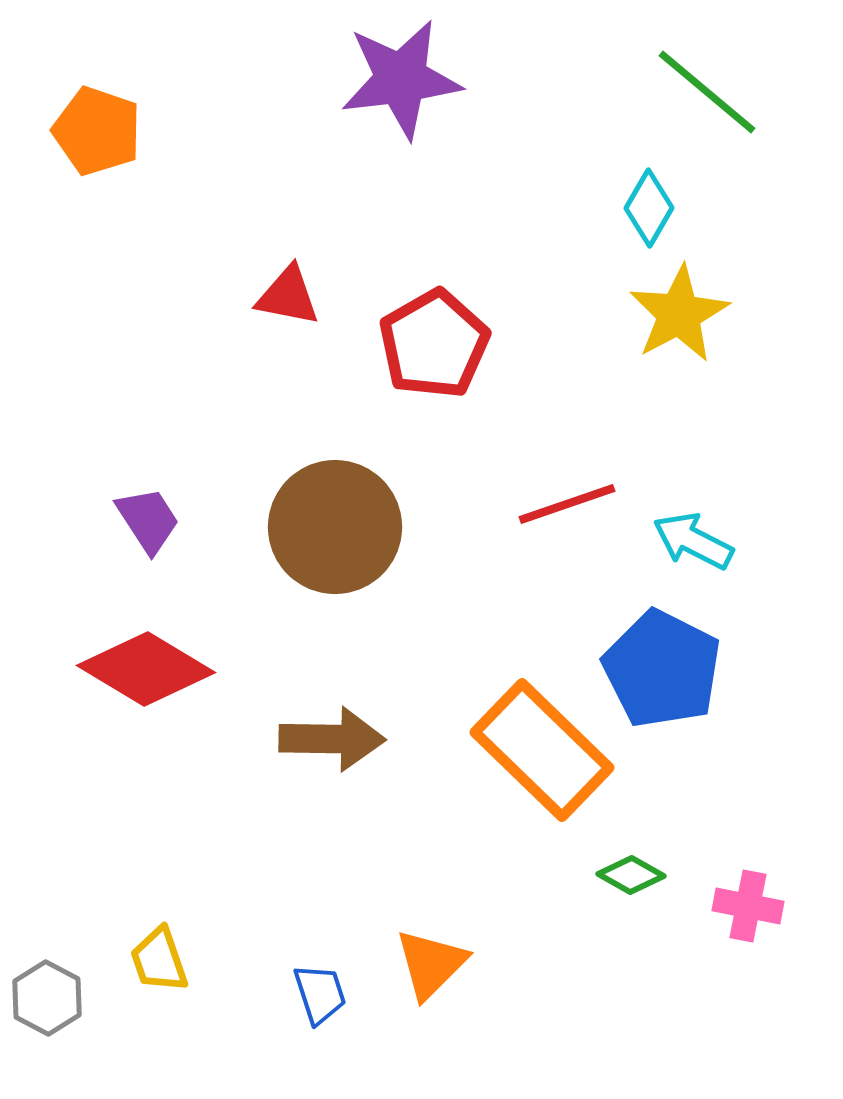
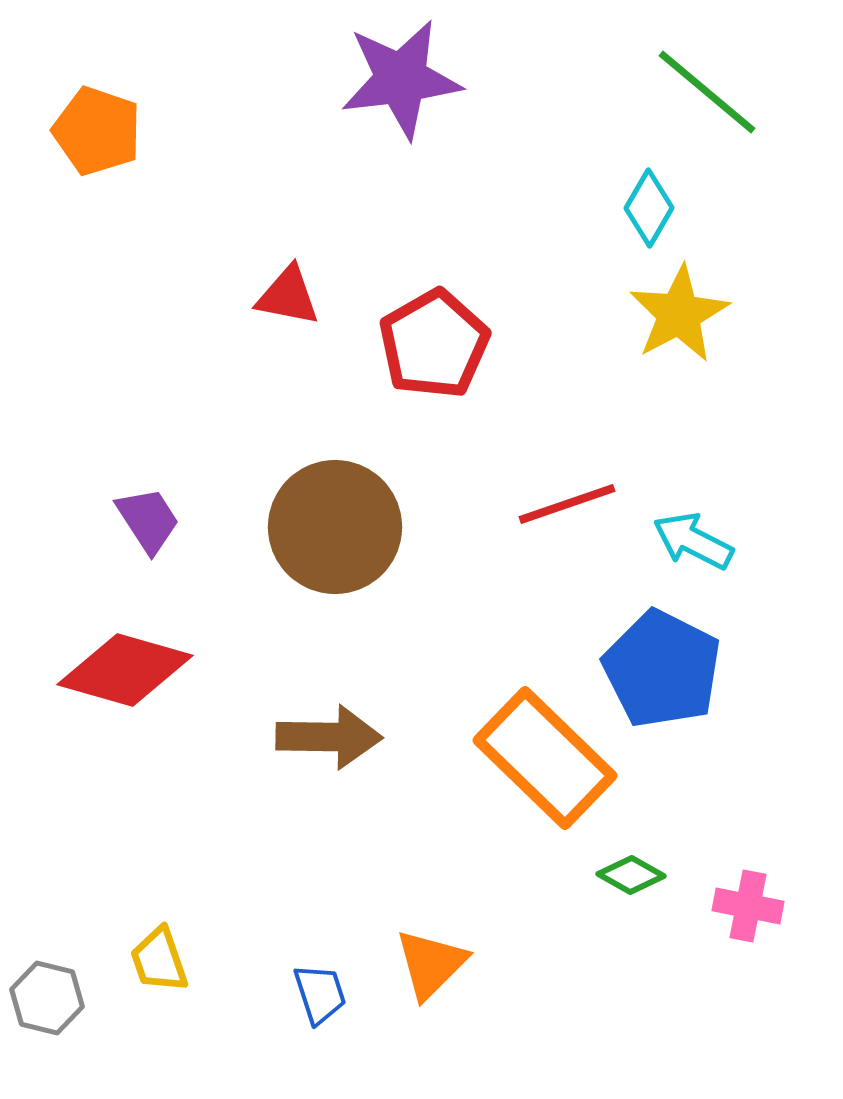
red diamond: moved 21 px left, 1 px down; rotated 15 degrees counterclockwise
brown arrow: moved 3 px left, 2 px up
orange rectangle: moved 3 px right, 8 px down
gray hexagon: rotated 14 degrees counterclockwise
